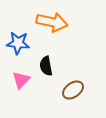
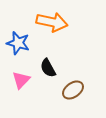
blue star: rotated 10 degrees clockwise
black semicircle: moved 2 px right, 2 px down; rotated 18 degrees counterclockwise
